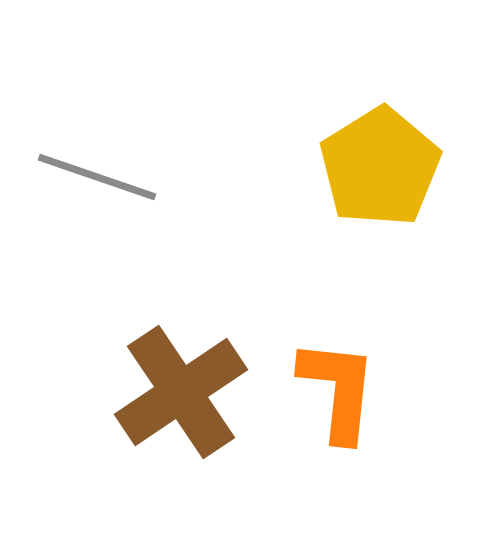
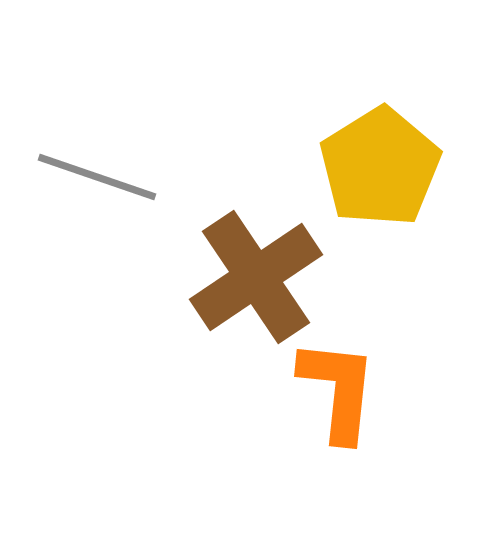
brown cross: moved 75 px right, 115 px up
